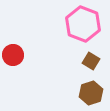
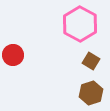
pink hexagon: moved 3 px left; rotated 8 degrees clockwise
